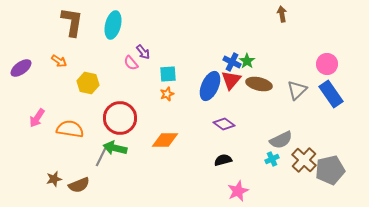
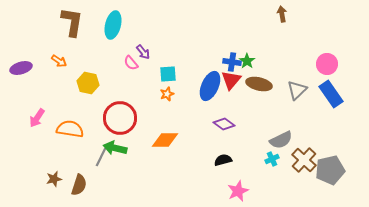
blue cross: rotated 18 degrees counterclockwise
purple ellipse: rotated 20 degrees clockwise
brown semicircle: rotated 50 degrees counterclockwise
